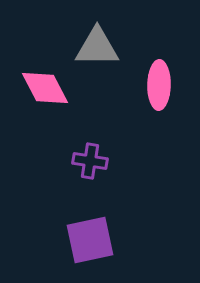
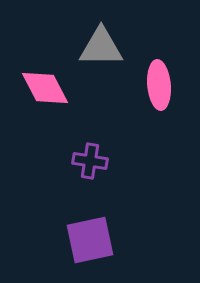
gray triangle: moved 4 px right
pink ellipse: rotated 6 degrees counterclockwise
